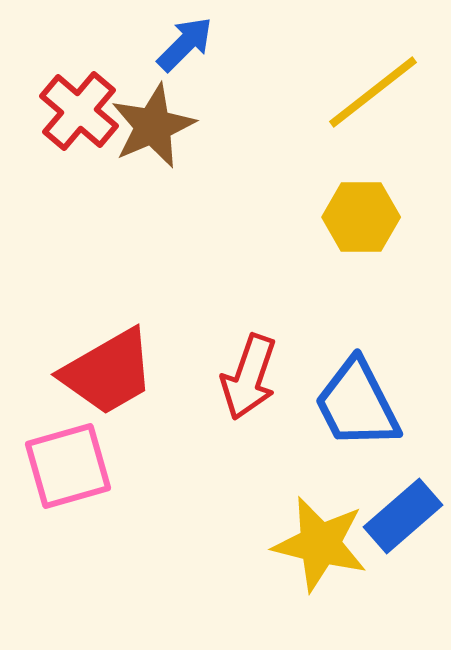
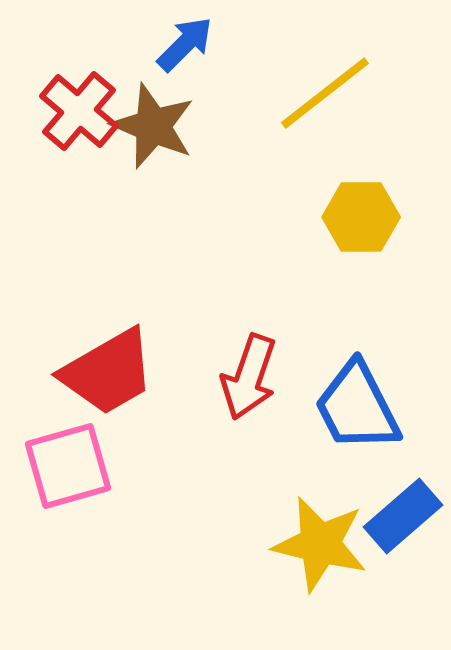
yellow line: moved 48 px left, 1 px down
brown star: rotated 26 degrees counterclockwise
blue trapezoid: moved 3 px down
